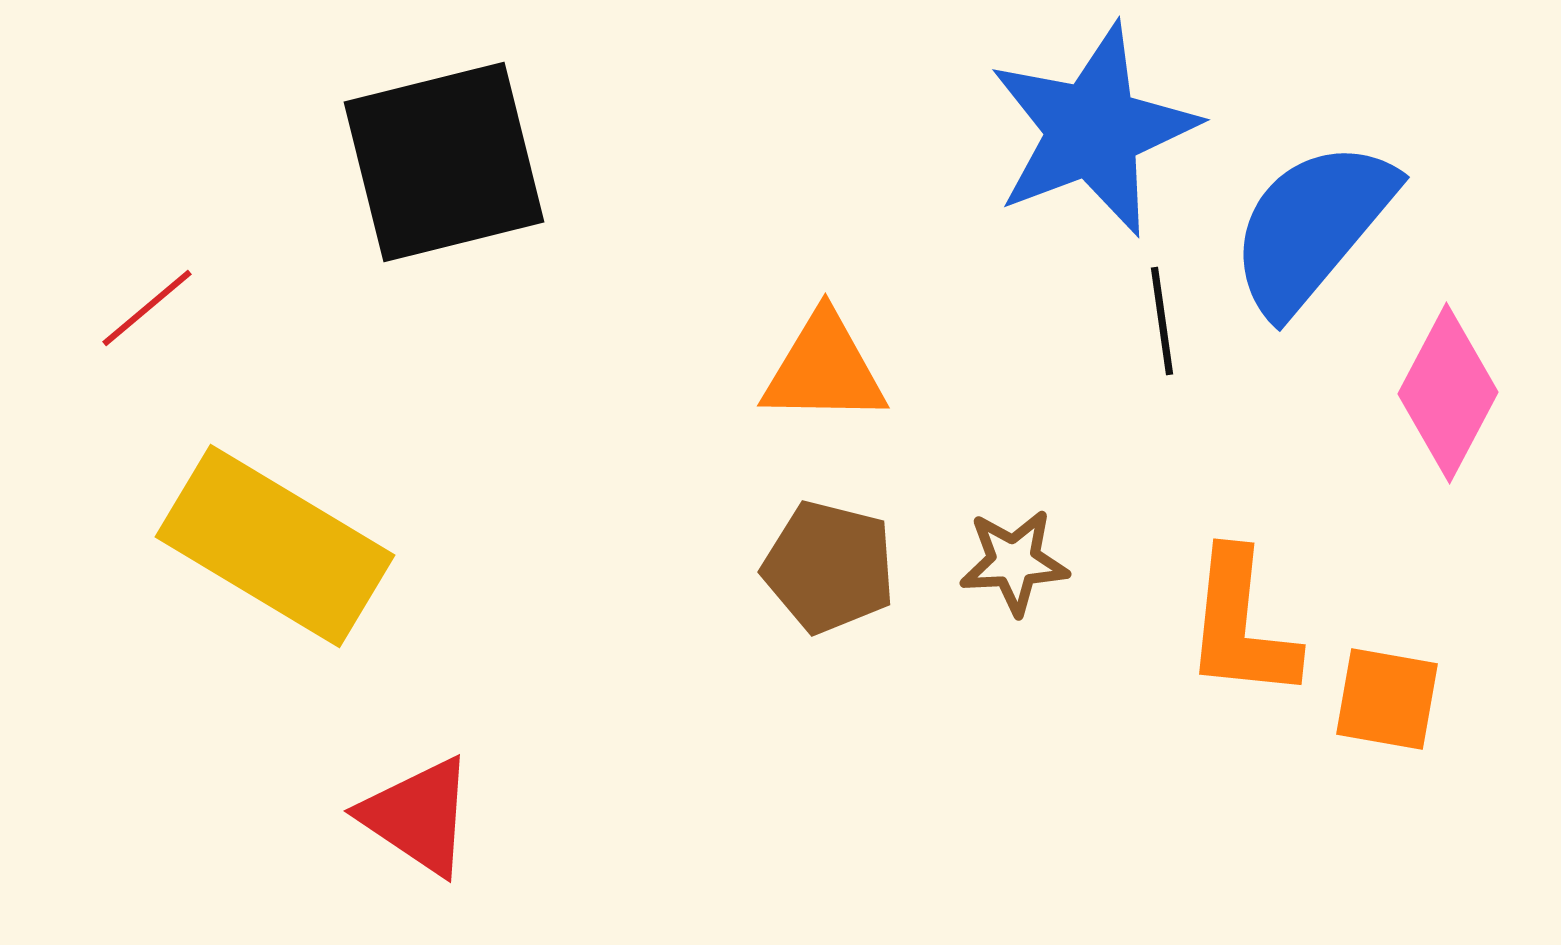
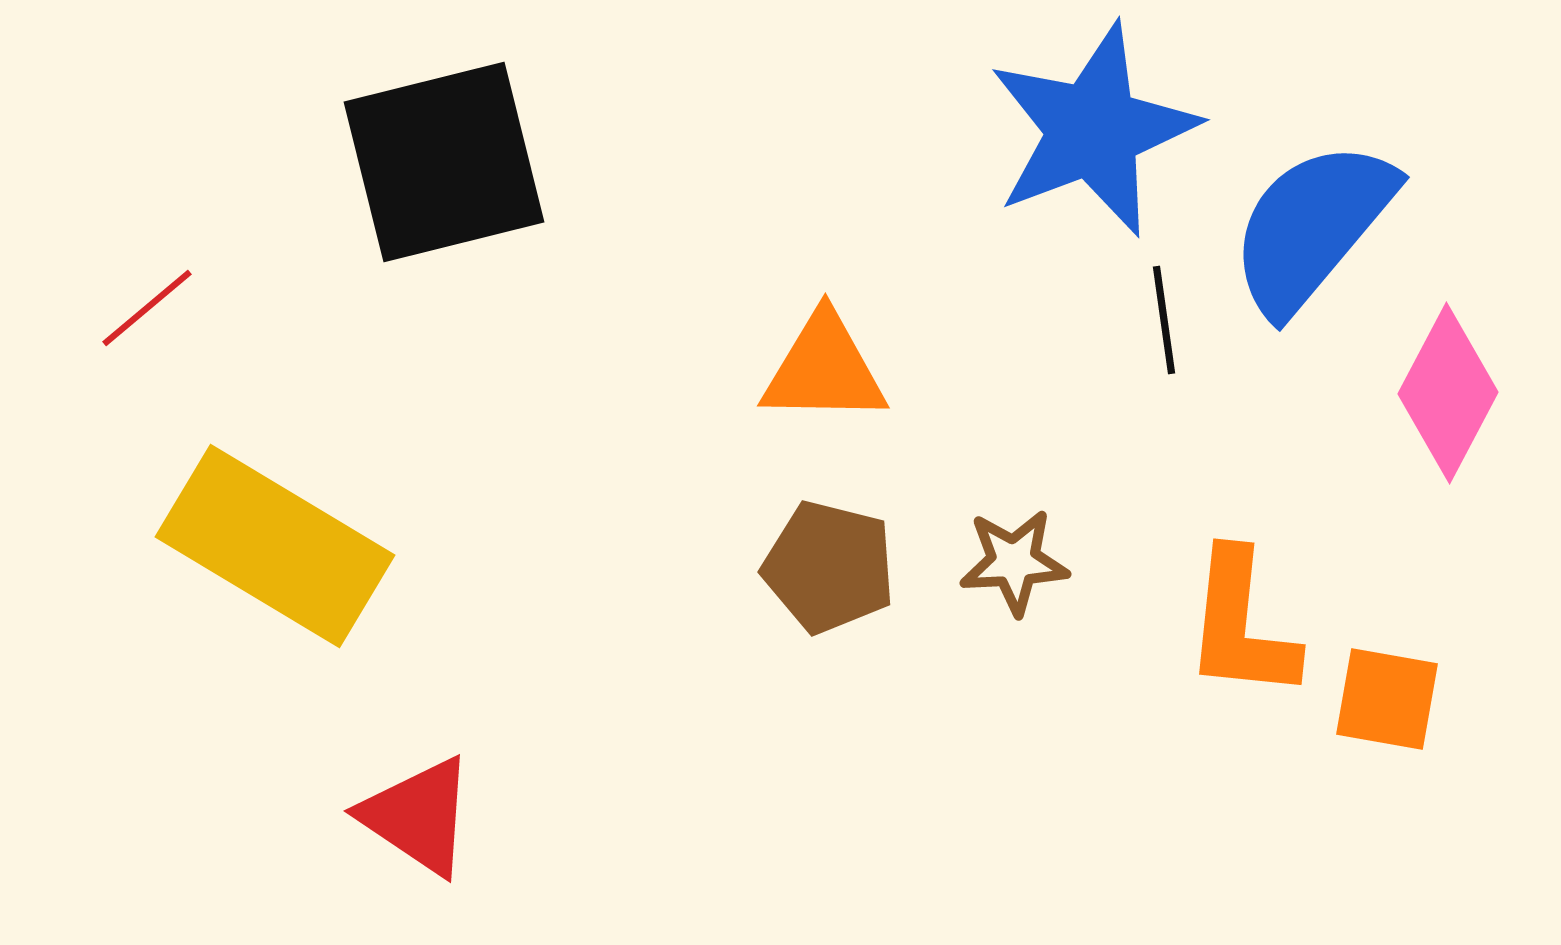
black line: moved 2 px right, 1 px up
